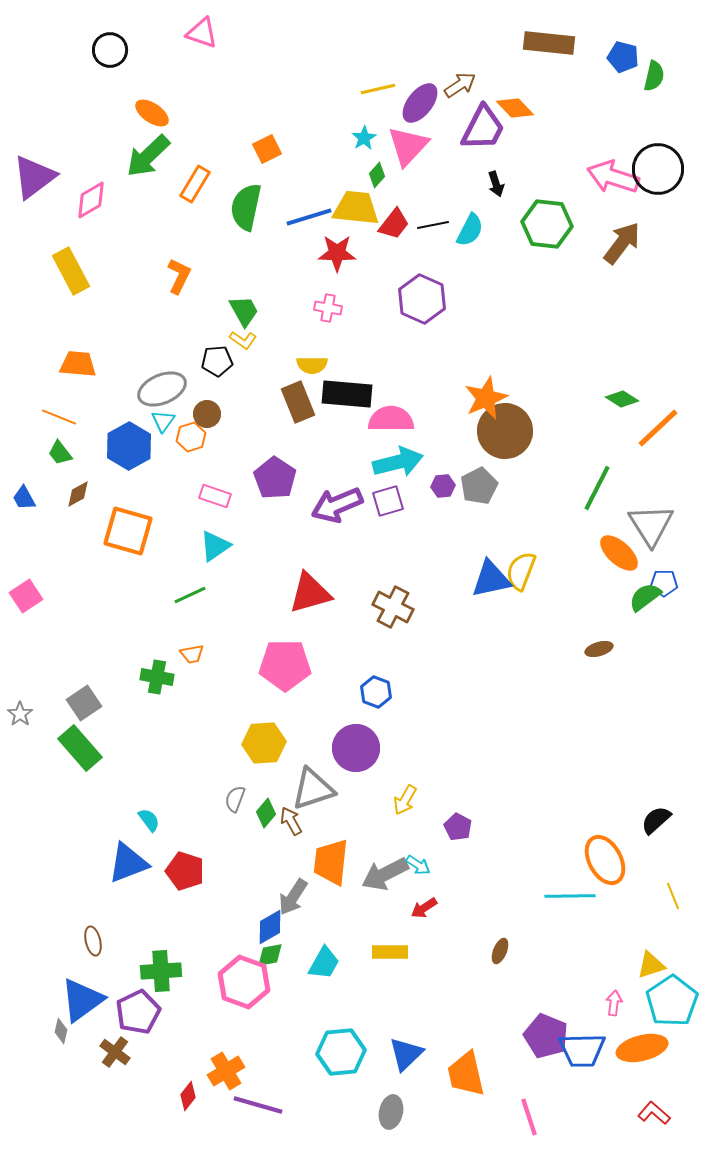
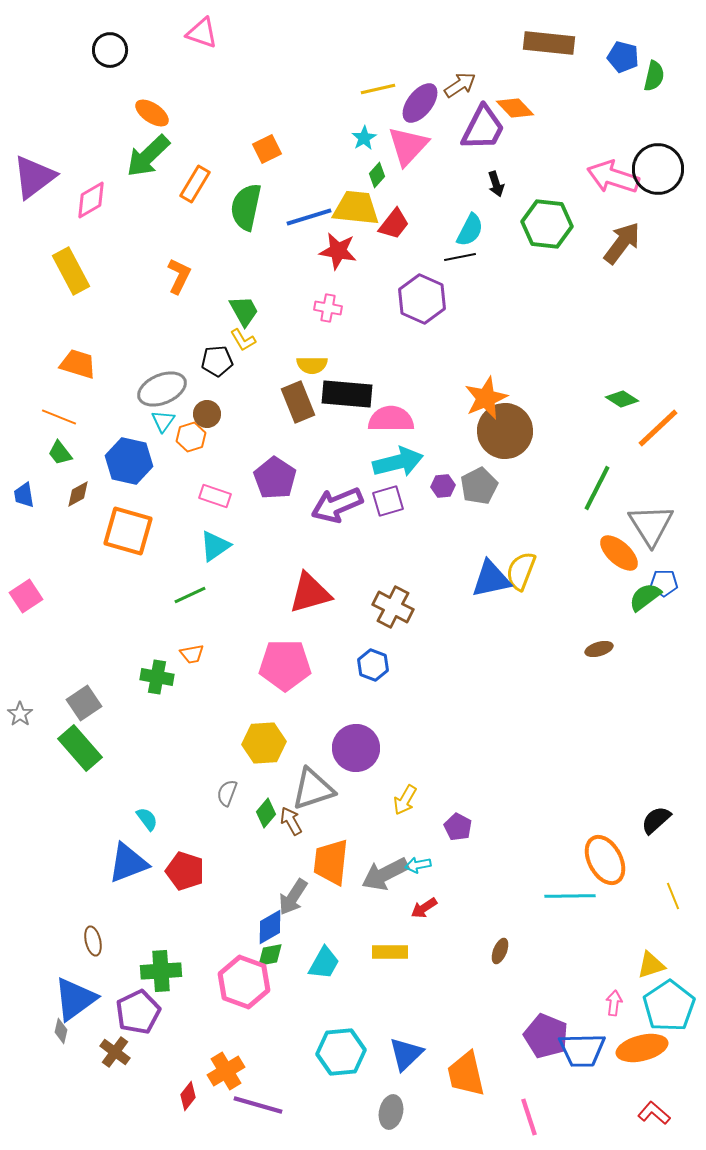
black line at (433, 225): moved 27 px right, 32 px down
red star at (337, 253): moved 1 px right, 2 px up; rotated 9 degrees clockwise
yellow L-shape at (243, 340): rotated 24 degrees clockwise
orange trapezoid at (78, 364): rotated 12 degrees clockwise
blue hexagon at (129, 446): moved 15 px down; rotated 18 degrees counterclockwise
blue trapezoid at (24, 498): moved 3 px up; rotated 20 degrees clockwise
blue hexagon at (376, 692): moved 3 px left, 27 px up
gray semicircle at (235, 799): moved 8 px left, 6 px up
cyan semicircle at (149, 820): moved 2 px left, 1 px up
cyan arrow at (418, 865): rotated 135 degrees clockwise
blue triangle at (82, 1000): moved 7 px left, 1 px up
cyan pentagon at (672, 1001): moved 3 px left, 5 px down
